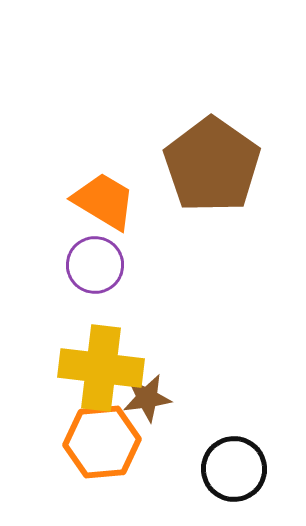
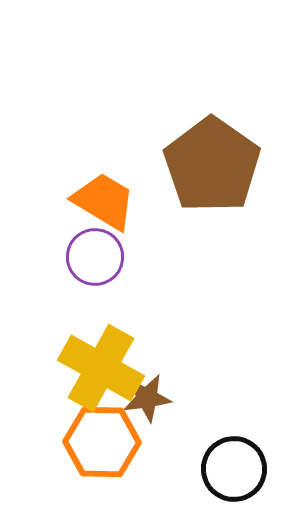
purple circle: moved 8 px up
yellow cross: rotated 22 degrees clockwise
orange hexagon: rotated 6 degrees clockwise
